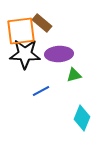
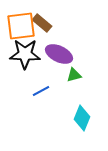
orange square: moved 5 px up
purple ellipse: rotated 28 degrees clockwise
